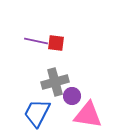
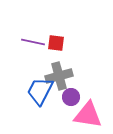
purple line: moved 3 px left, 1 px down
gray cross: moved 4 px right, 6 px up
purple circle: moved 1 px left, 1 px down
blue trapezoid: moved 3 px right, 22 px up
